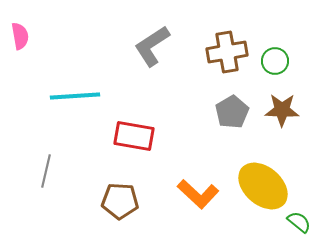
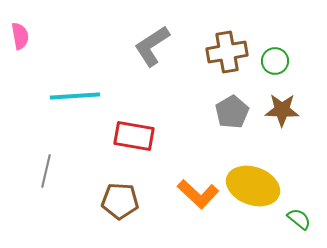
yellow ellipse: moved 10 px left; rotated 21 degrees counterclockwise
green semicircle: moved 3 px up
